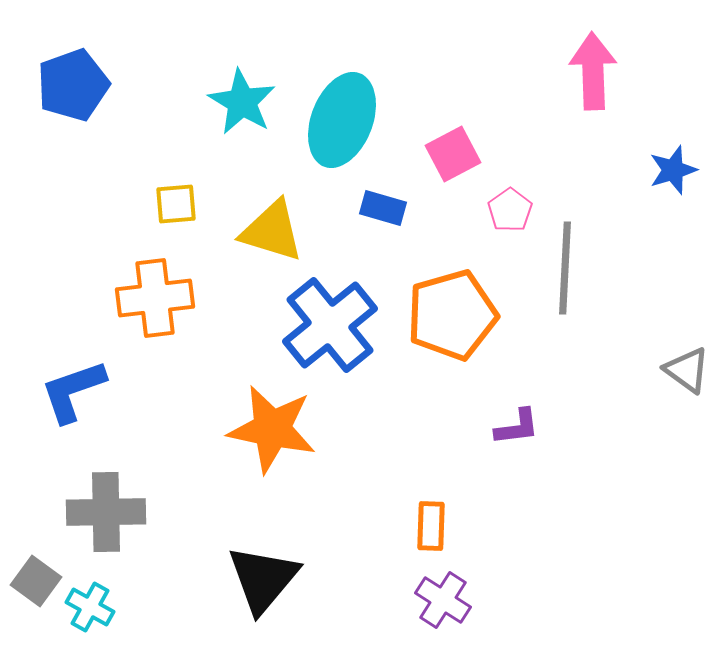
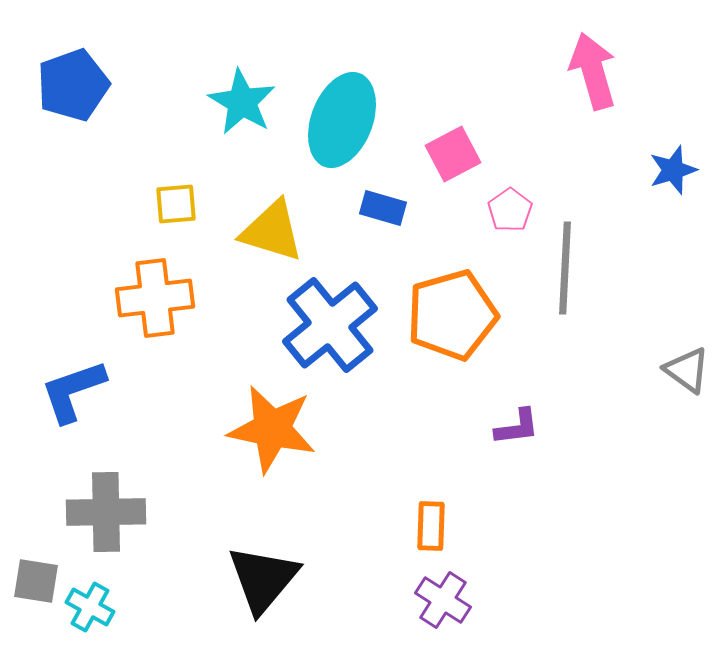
pink arrow: rotated 14 degrees counterclockwise
gray square: rotated 27 degrees counterclockwise
